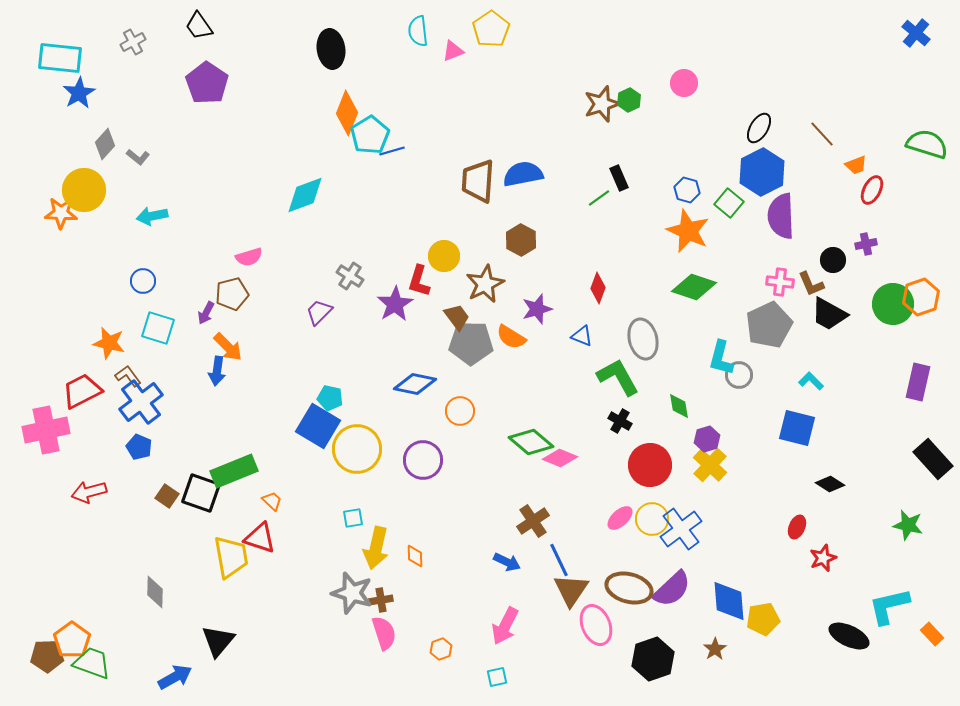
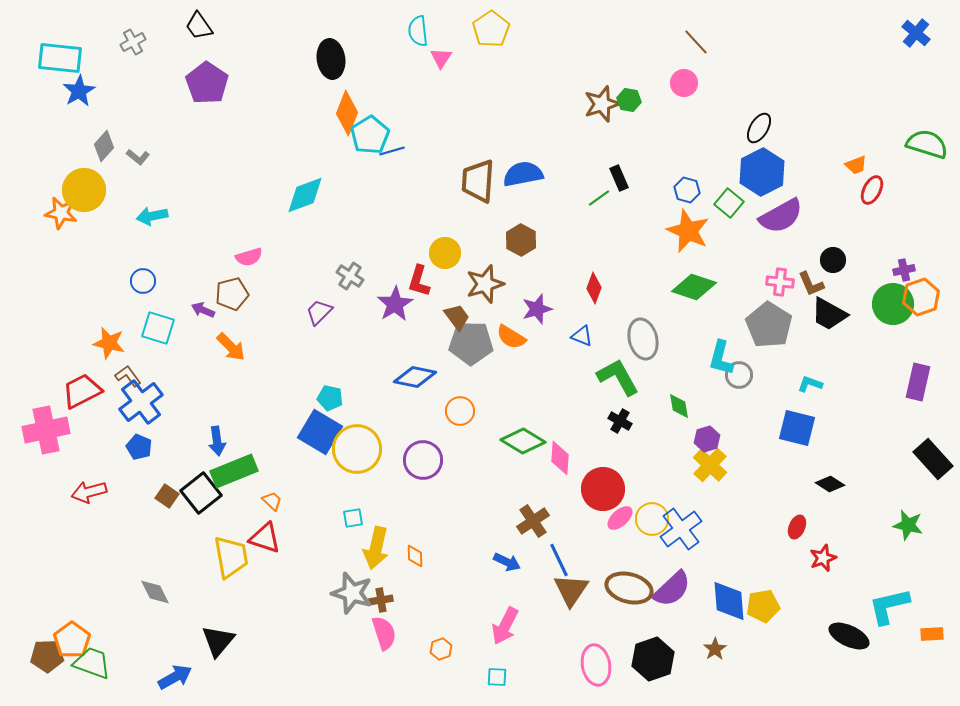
black ellipse at (331, 49): moved 10 px down
pink triangle at (453, 51): moved 12 px left, 7 px down; rotated 35 degrees counterclockwise
blue star at (79, 93): moved 2 px up
green hexagon at (629, 100): rotated 25 degrees counterclockwise
brown line at (822, 134): moved 126 px left, 92 px up
gray diamond at (105, 144): moved 1 px left, 2 px down
orange star at (61, 213): rotated 8 degrees clockwise
purple semicircle at (781, 216): rotated 117 degrees counterclockwise
purple cross at (866, 244): moved 38 px right, 26 px down
yellow circle at (444, 256): moved 1 px right, 3 px up
brown star at (485, 284): rotated 9 degrees clockwise
red diamond at (598, 288): moved 4 px left
purple arrow at (206, 313): moved 3 px left, 3 px up; rotated 85 degrees clockwise
gray pentagon at (769, 325): rotated 15 degrees counterclockwise
orange arrow at (228, 347): moved 3 px right
blue arrow at (217, 371): moved 70 px down; rotated 16 degrees counterclockwise
cyan L-shape at (811, 381): moved 1 px left, 3 px down; rotated 25 degrees counterclockwise
blue diamond at (415, 384): moved 7 px up
blue square at (318, 426): moved 2 px right, 6 px down
green diamond at (531, 442): moved 8 px left, 1 px up; rotated 9 degrees counterclockwise
pink diamond at (560, 458): rotated 72 degrees clockwise
red circle at (650, 465): moved 47 px left, 24 px down
black square at (201, 493): rotated 33 degrees clockwise
red triangle at (260, 538): moved 5 px right
gray diamond at (155, 592): rotated 28 degrees counterclockwise
yellow pentagon at (763, 619): moved 13 px up
pink ellipse at (596, 625): moved 40 px down; rotated 12 degrees clockwise
orange rectangle at (932, 634): rotated 50 degrees counterclockwise
cyan square at (497, 677): rotated 15 degrees clockwise
